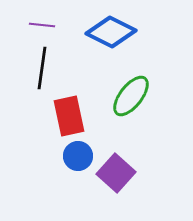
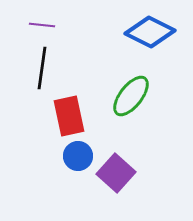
blue diamond: moved 39 px right
